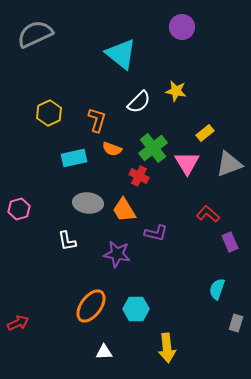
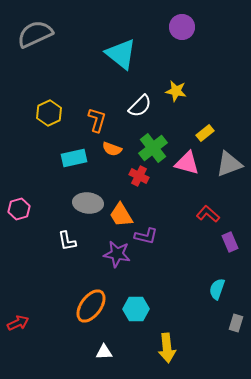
white semicircle: moved 1 px right, 4 px down
pink triangle: rotated 44 degrees counterclockwise
orange trapezoid: moved 3 px left, 5 px down
purple L-shape: moved 10 px left, 3 px down
